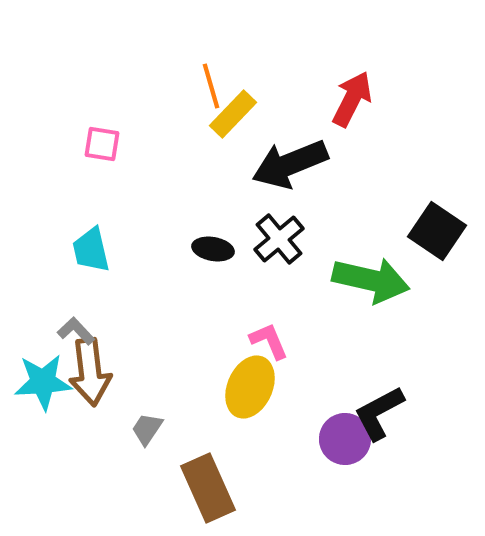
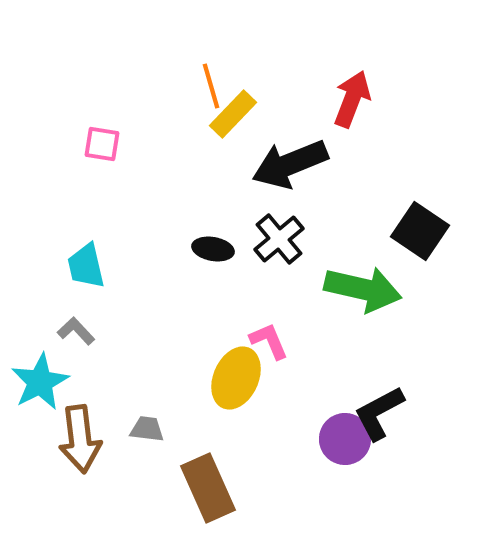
red arrow: rotated 6 degrees counterclockwise
black square: moved 17 px left
cyan trapezoid: moved 5 px left, 16 px down
green arrow: moved 8 px left, 9 px down
brown arrow: moved 10 px left, 67 px down
cyan star: moved 3 px left; rotated 24 degrees counterclockwise
yellow ellipse: moved 14 px left, 9 px up
gray trapezoid: rotated 63 degrees clockwise
